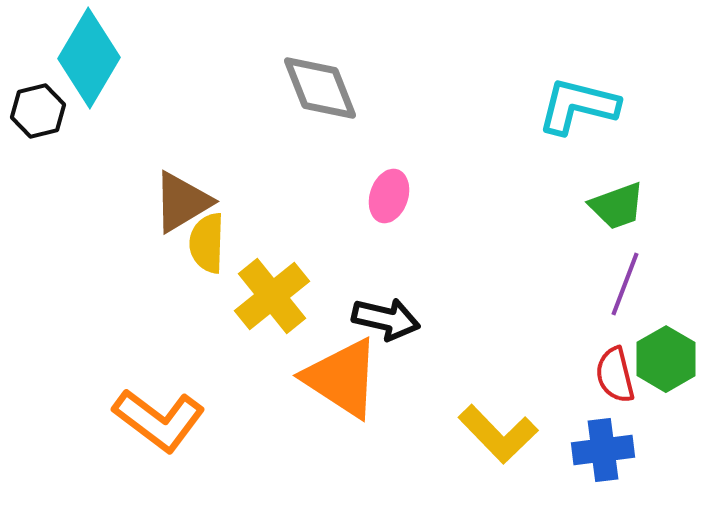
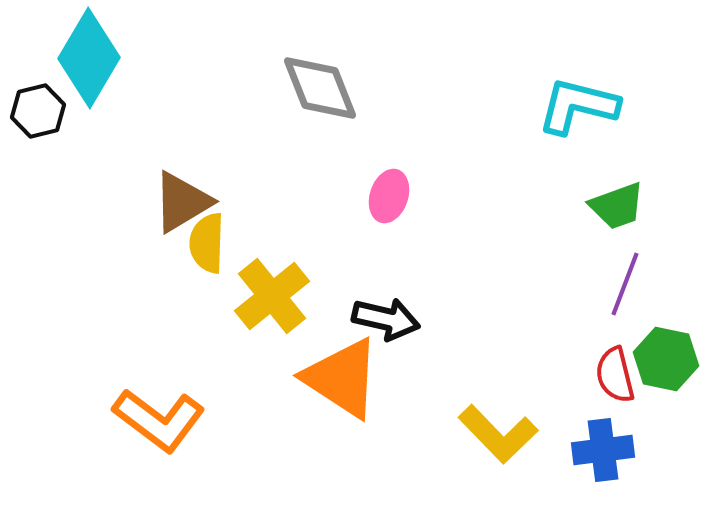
green hexagon: rotated 18 degrees counterclockwise
